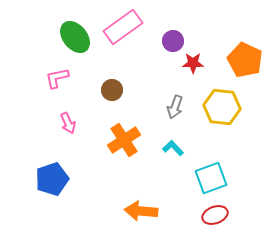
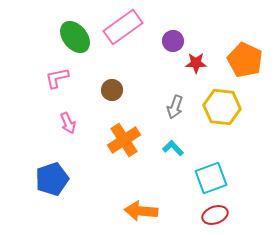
red star: moved 3 px right
